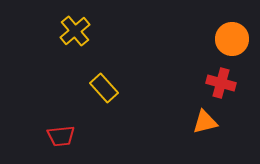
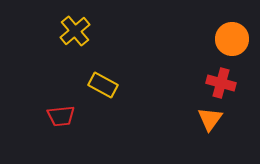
yellow rectangle: moved 1 px left, 3 px up; rotated 20 degrees counterclockwise
orange triangle: moved 5 px right, 3 px up; rotated 40 degrees counterclockwise
red trapezoid: moved 20 px up
